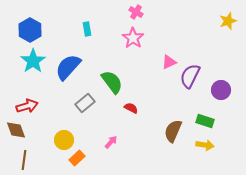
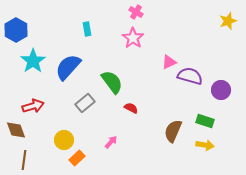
blue hexagon: moved 14 px left
purple semicircle: rotated 80 degrees clockwise
red arrow: moved 6 px right
